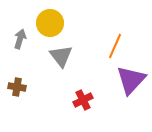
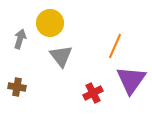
purple triangle: rotated 8 degrees counterclockwise
red cross: moved 10 px right, 7 px up
